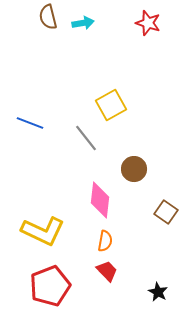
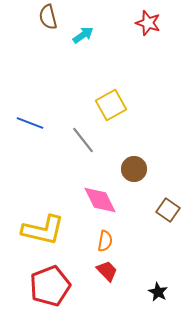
cyan arrow: moved 12 px down; rotated 25 degrees counterclockwise
gray line: moved 3 px left, 2 px down
pink diamond: rotated 33 degrees counterclockwise
brown square: moved 2 px right, 2 px up
yellow L-shape: moved 1 px up; rotated 12 degrees counterclockwise
